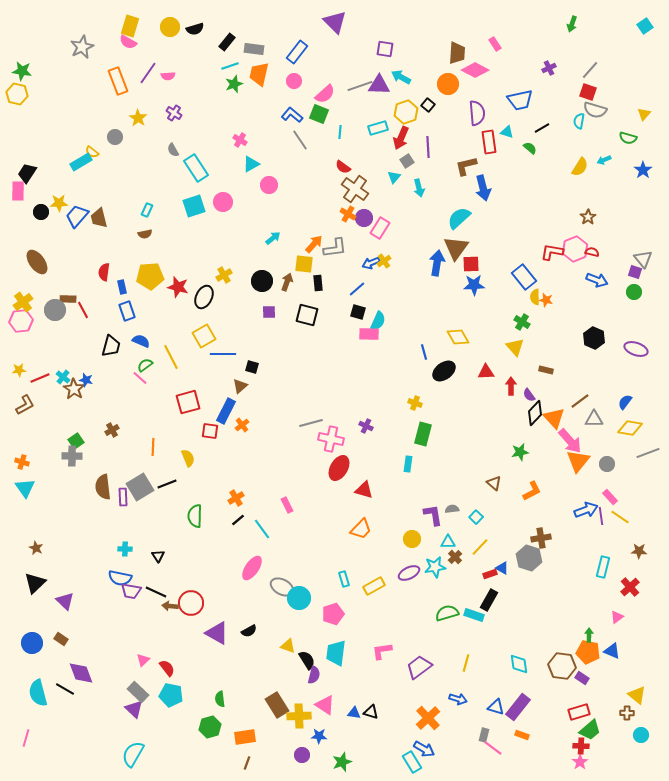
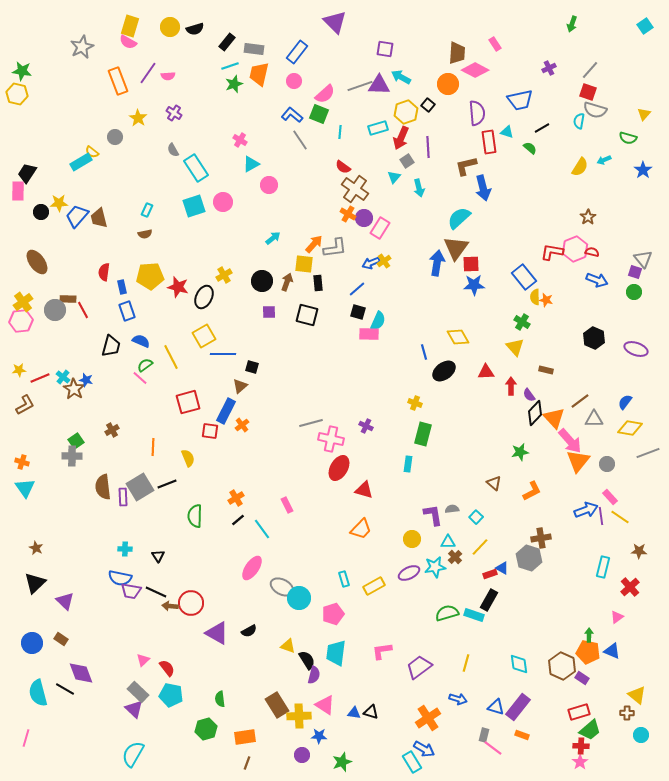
brown hexagon at (562, 666): rotated 16 degrees clockwise
orange cross at (428, 718): rotated 10 degrees clockwise
green hexagon at (210, 727): moved 4 px left, 2 px down
